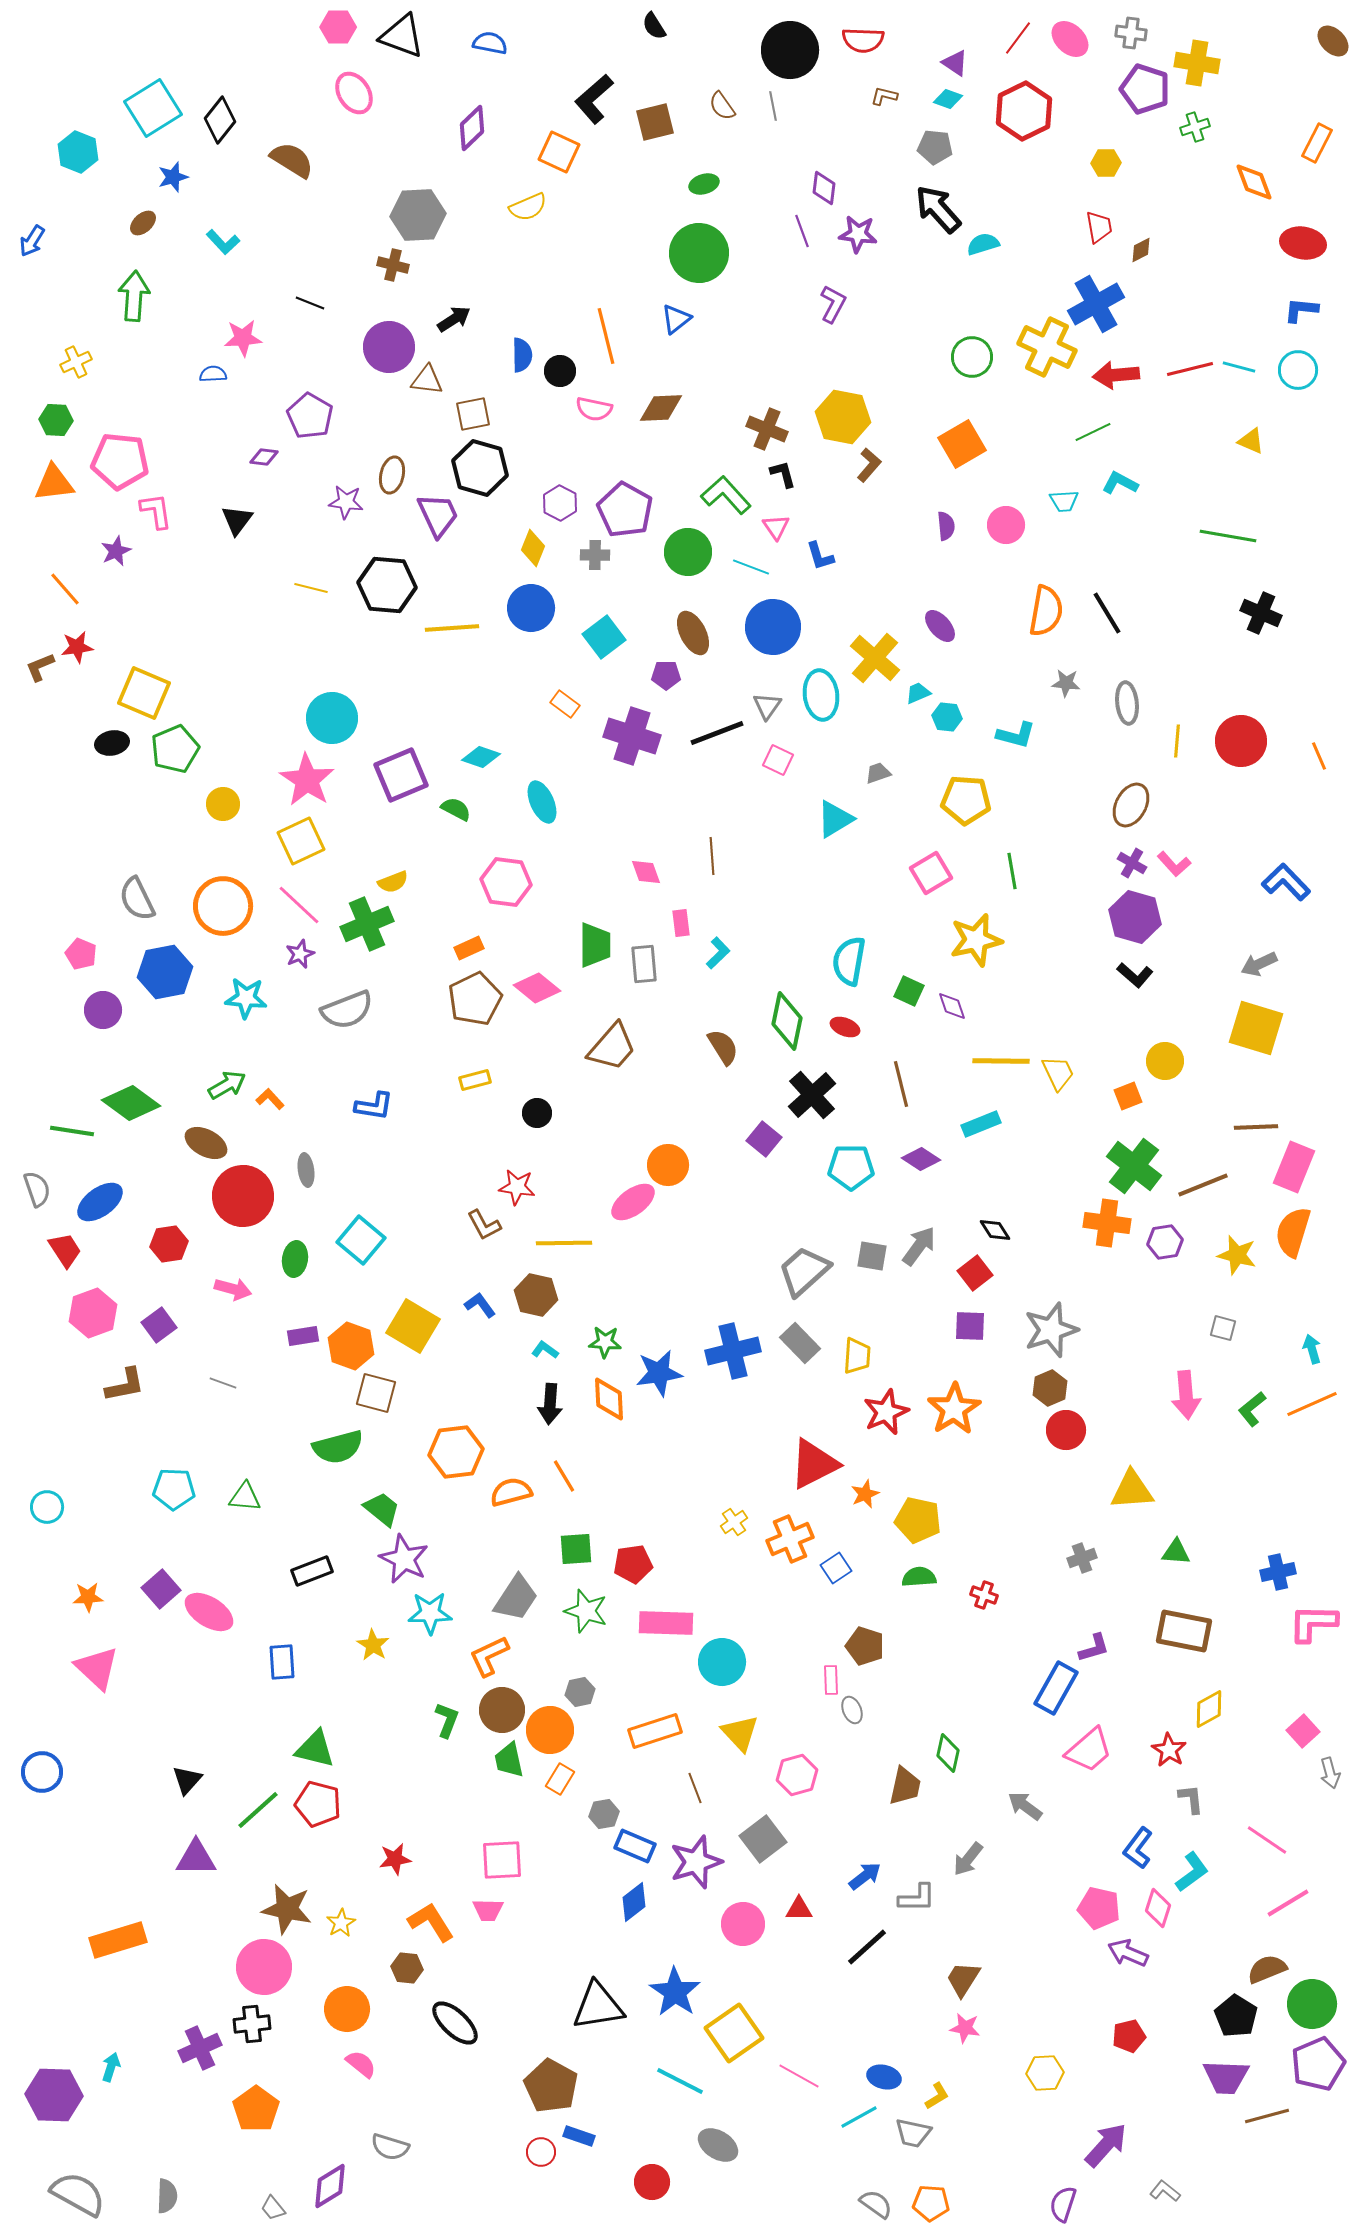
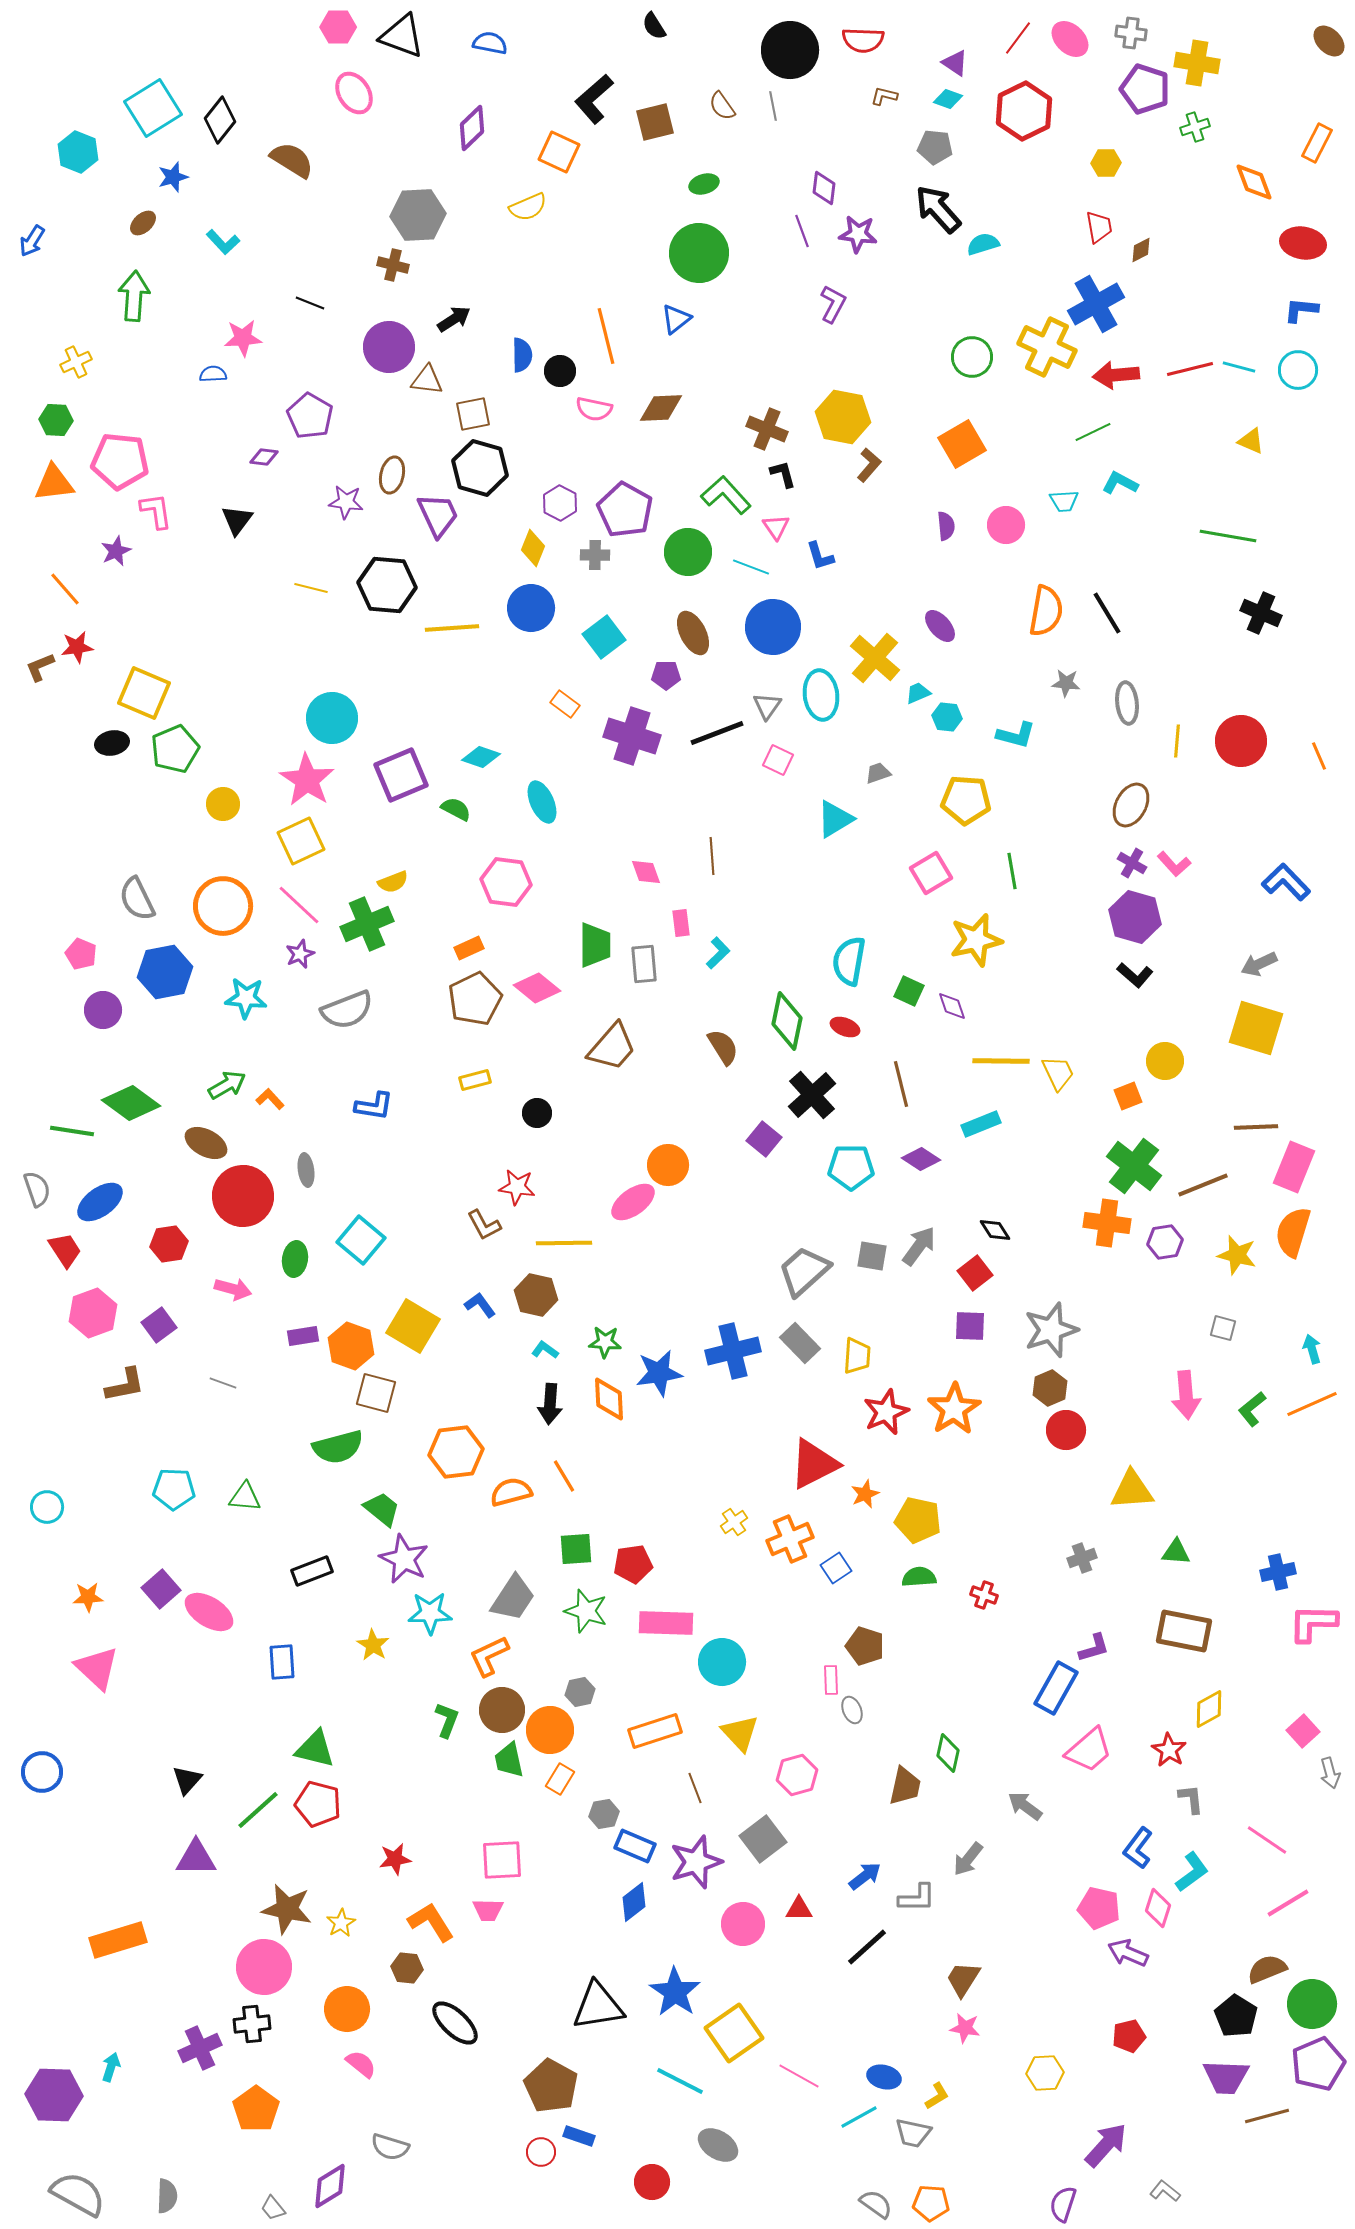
brown ellipse at (1333, 41): moved 4 px left
gray trapezoid at (516, 1598): moved 3 px left
